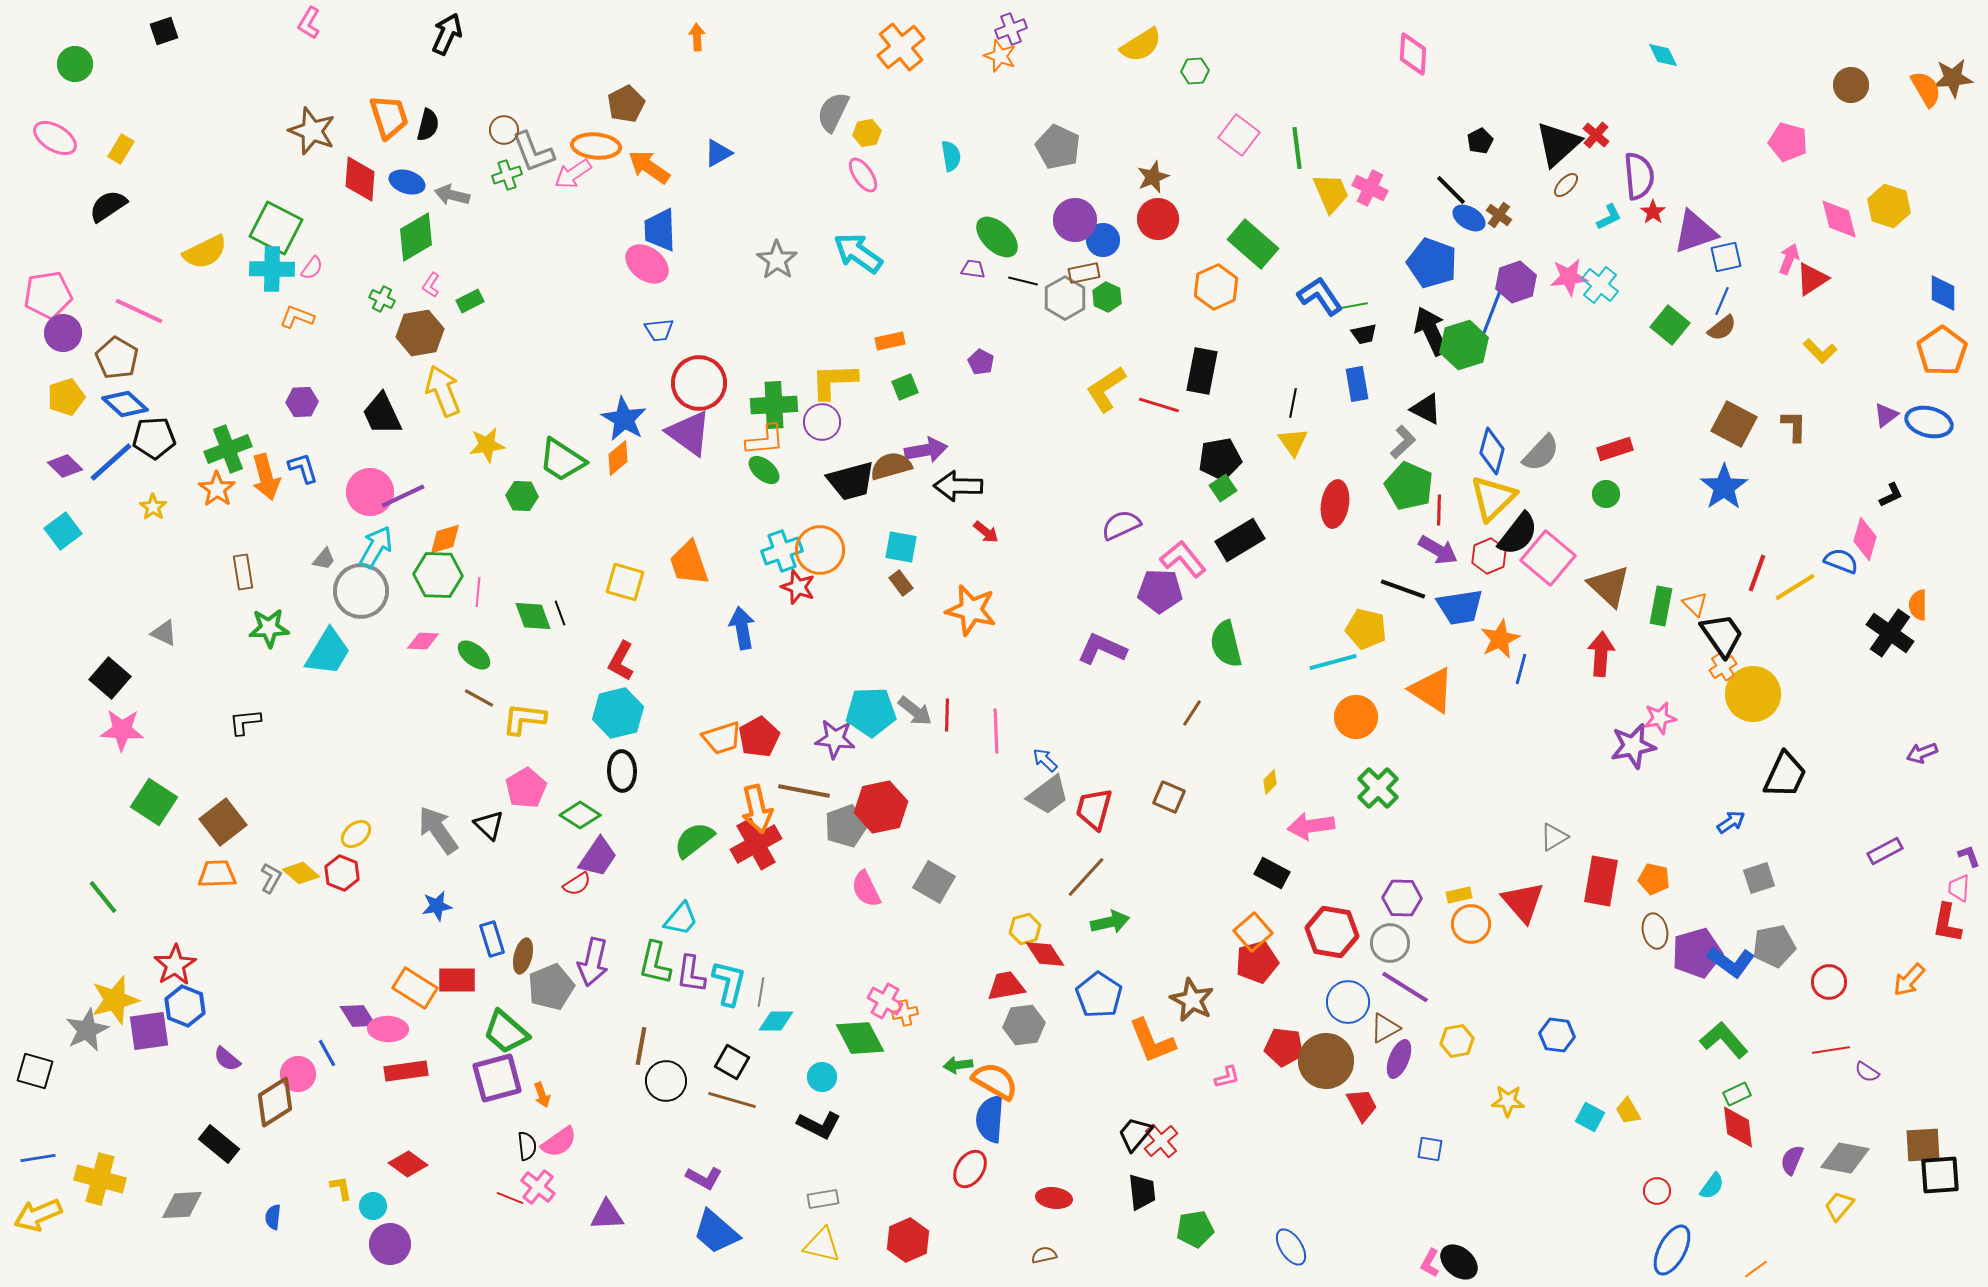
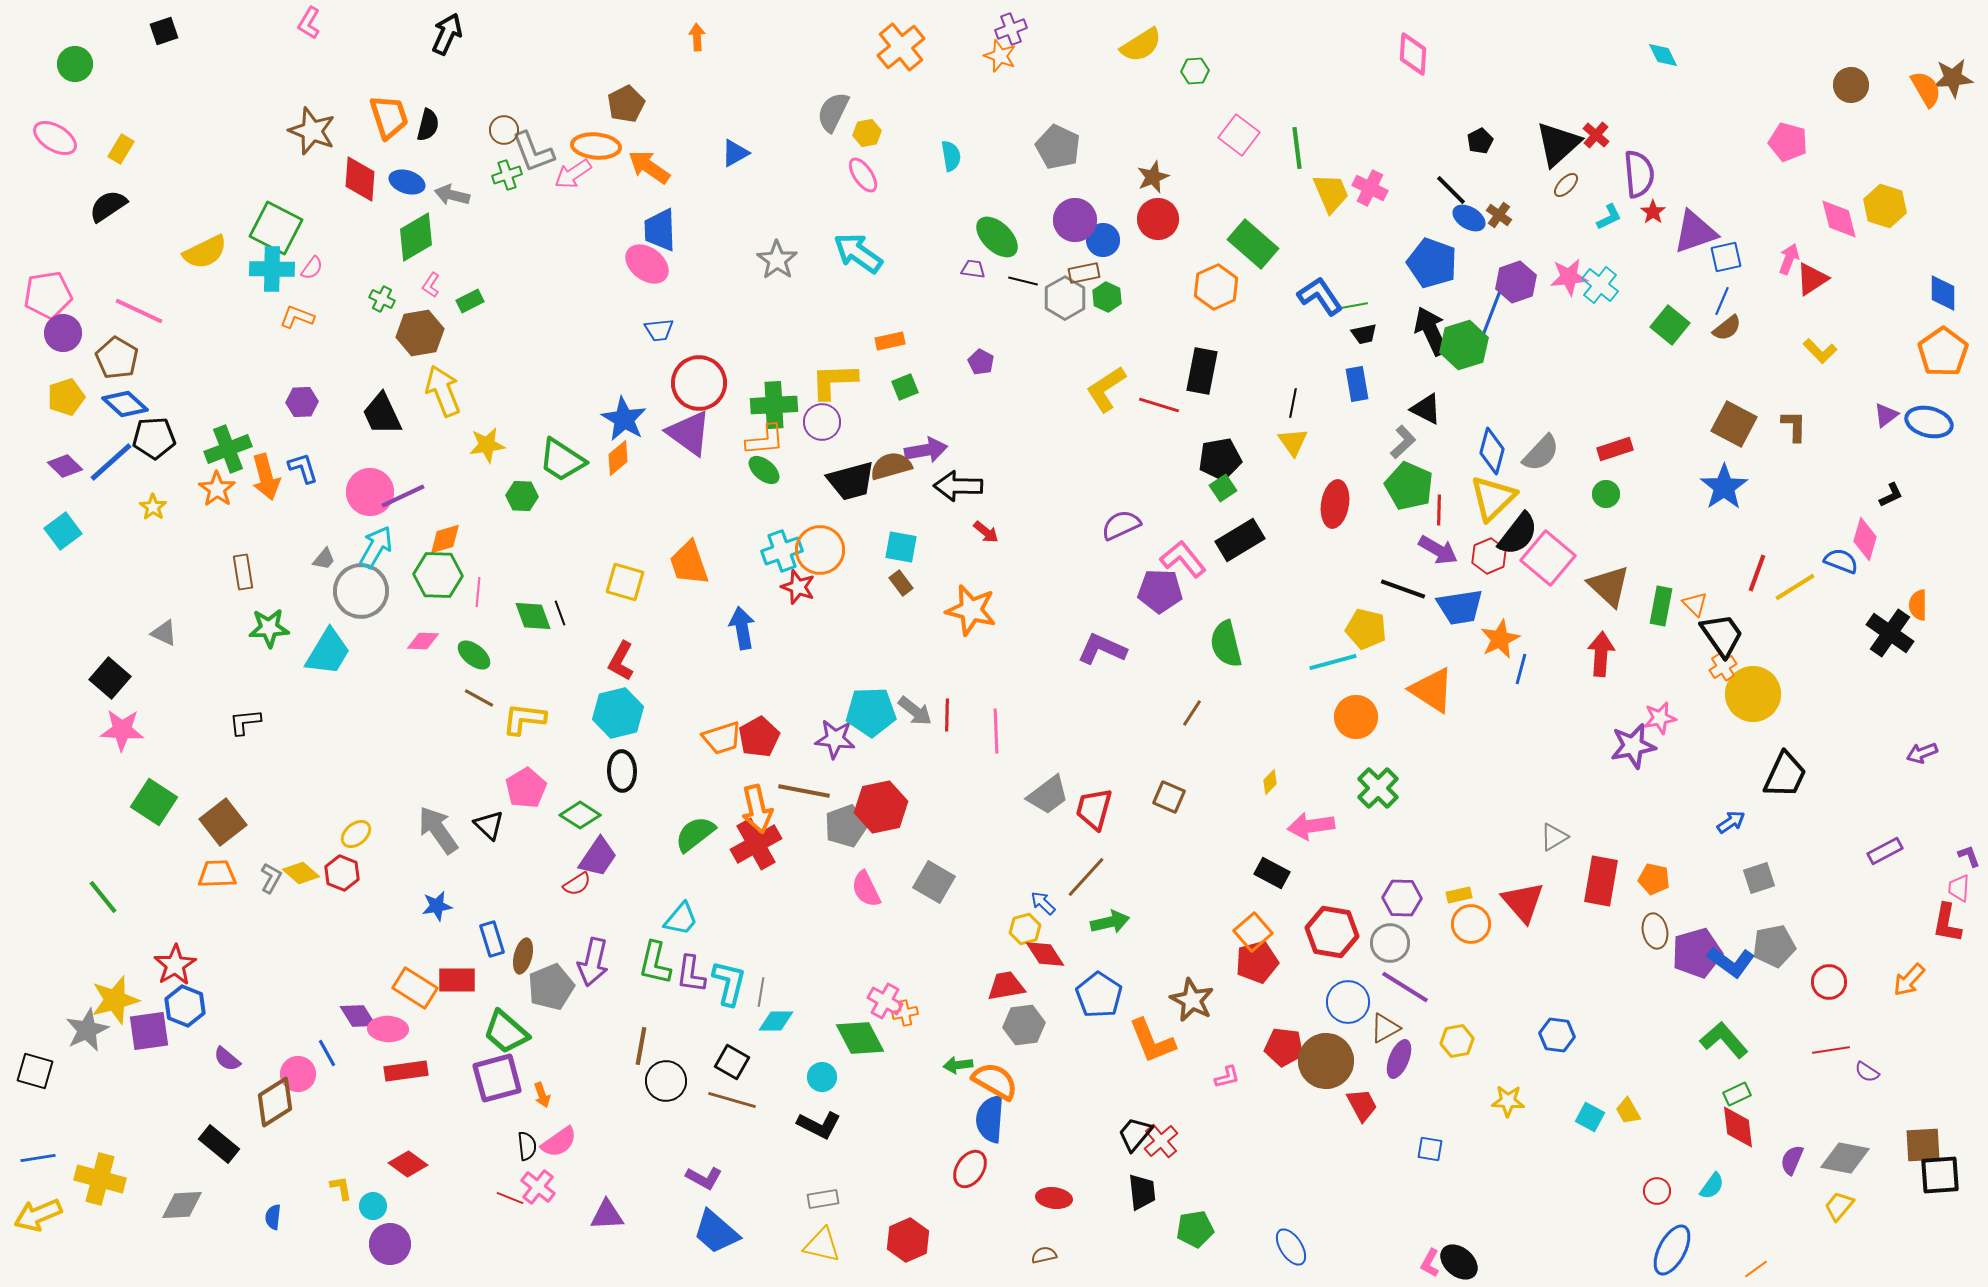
blue triangle at (718, 153): moved 17 px right
purple semicircle at (1639, 176): moved 2 px up
yellow hexagon at (1889, 206): moved 4 px left
brown semicircle at (1722, 328): moved 5 px right
orange pentagon at (1942, 351): moved 1 px right, 1 px down
blue arrow at (1045, 760): moved 2 px left, 143 px down
green semicircle at (694, 840): moved 1 px right, 6 px up
